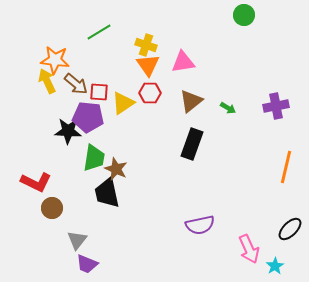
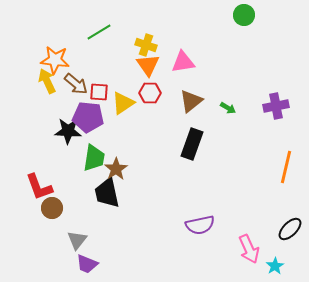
brown star: rotated 15 degrees clockwise
red L-shape: moved 3 px right, 5 px down; rotated 44 degrees clockwise
